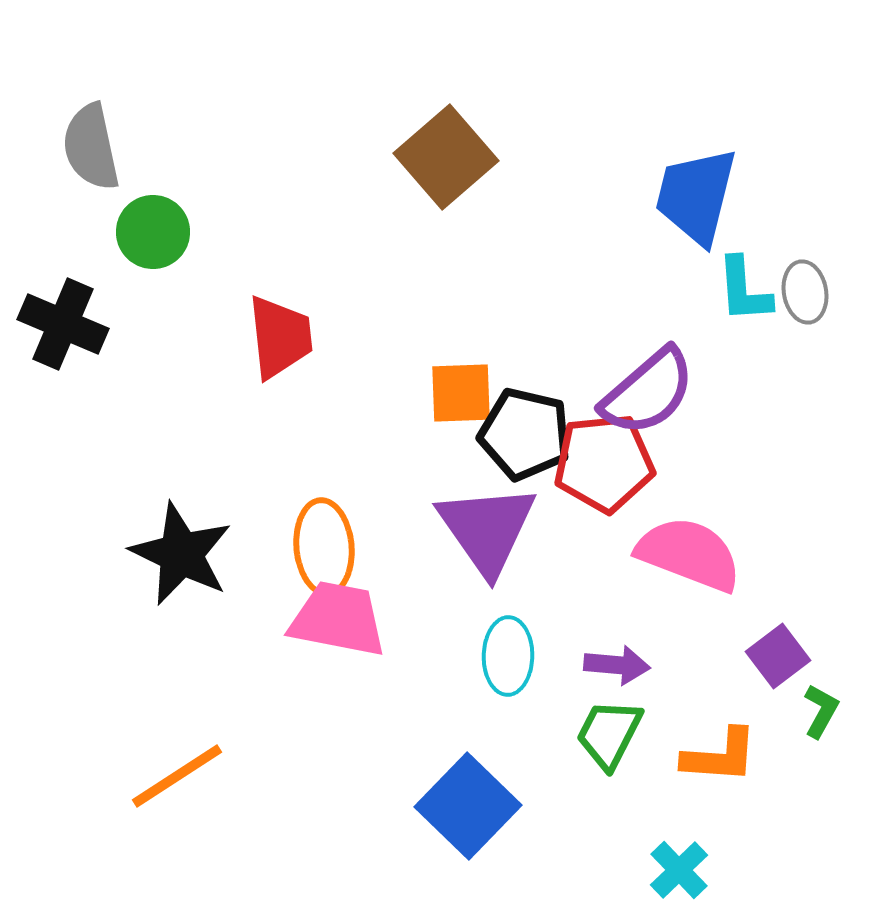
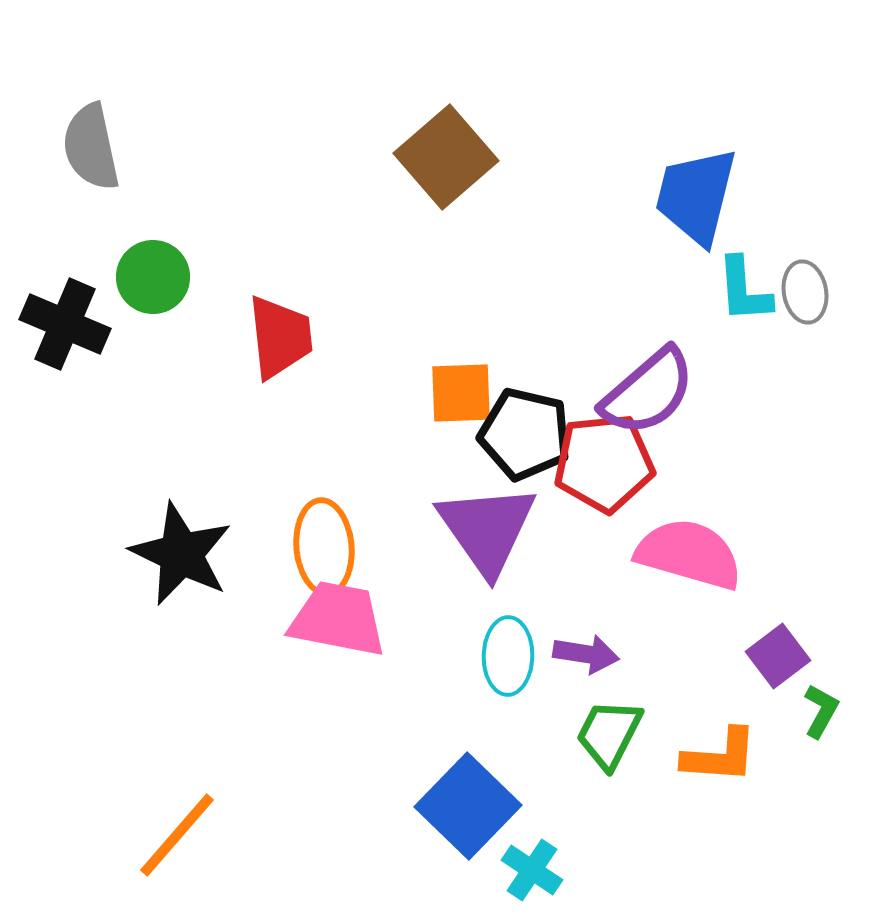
green circle: moved 45 px down
black cross: moved 2 px right
pink semicircle: rotated 5 degrees counterclockwise
purple arrow: moved 31 px left, 11 px up; rotated 4 degrees clockwise
orange line: moved 59 px down; rotated 16 degrees counterclockwise
cyan cross: moved 147 px left; rotated 12 degrees counterclockwise
